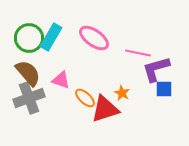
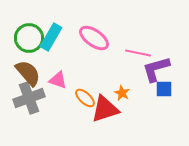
pink triangle: moved 3 px left
